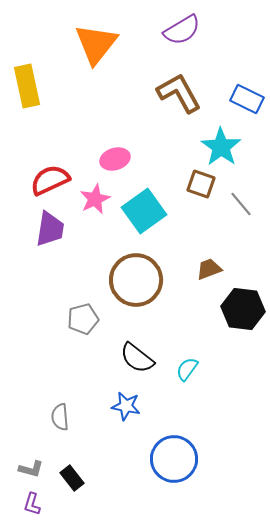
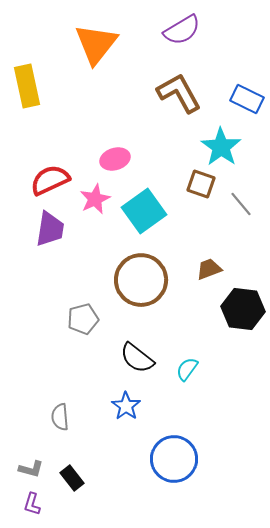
brown circle: moved 5 px right
blue star: rotated 24 degrees clockwise
